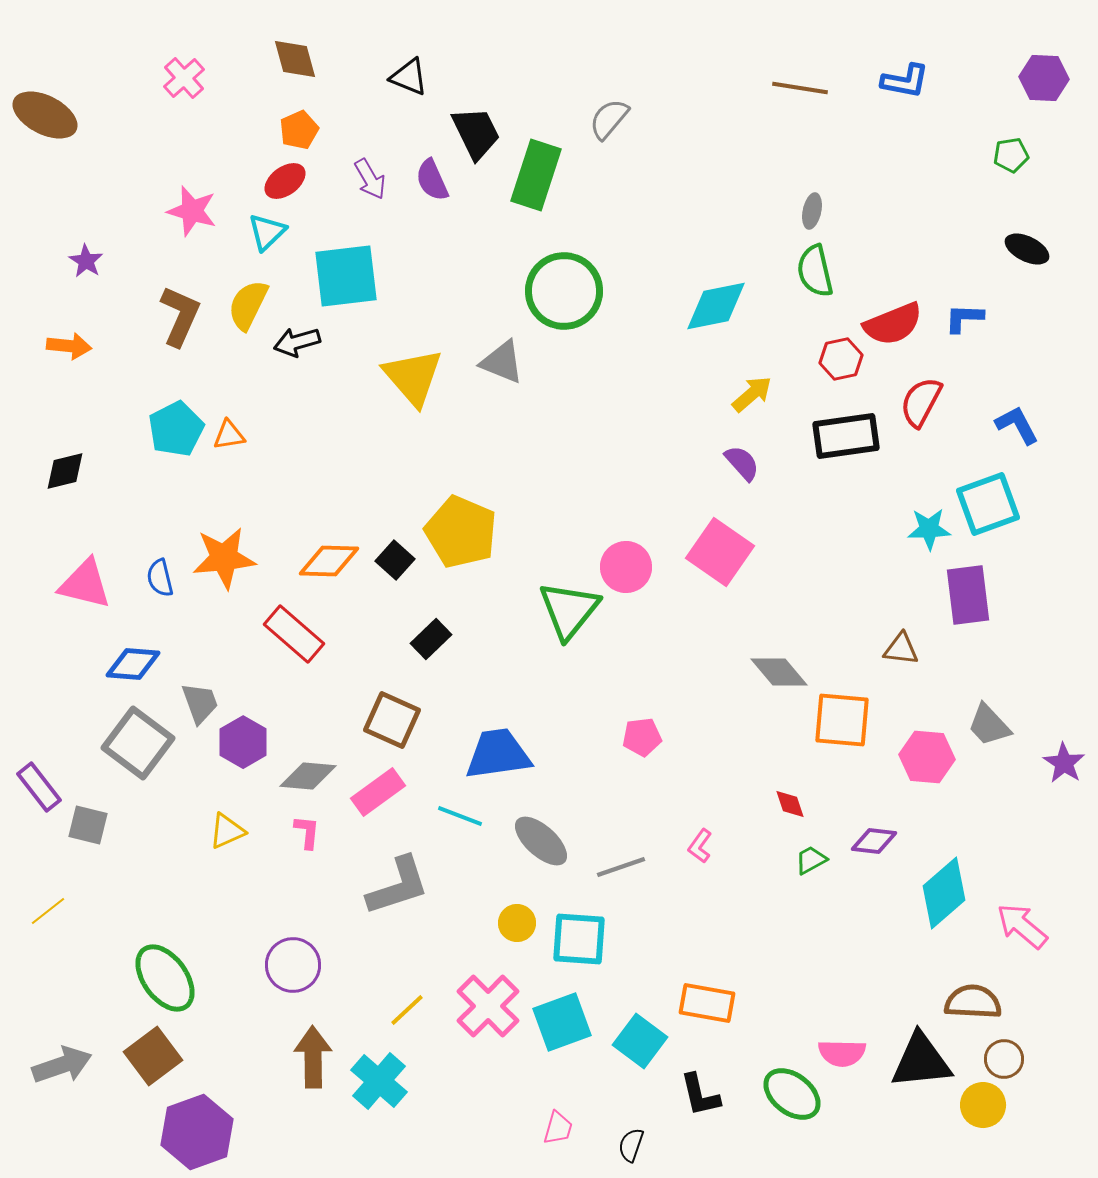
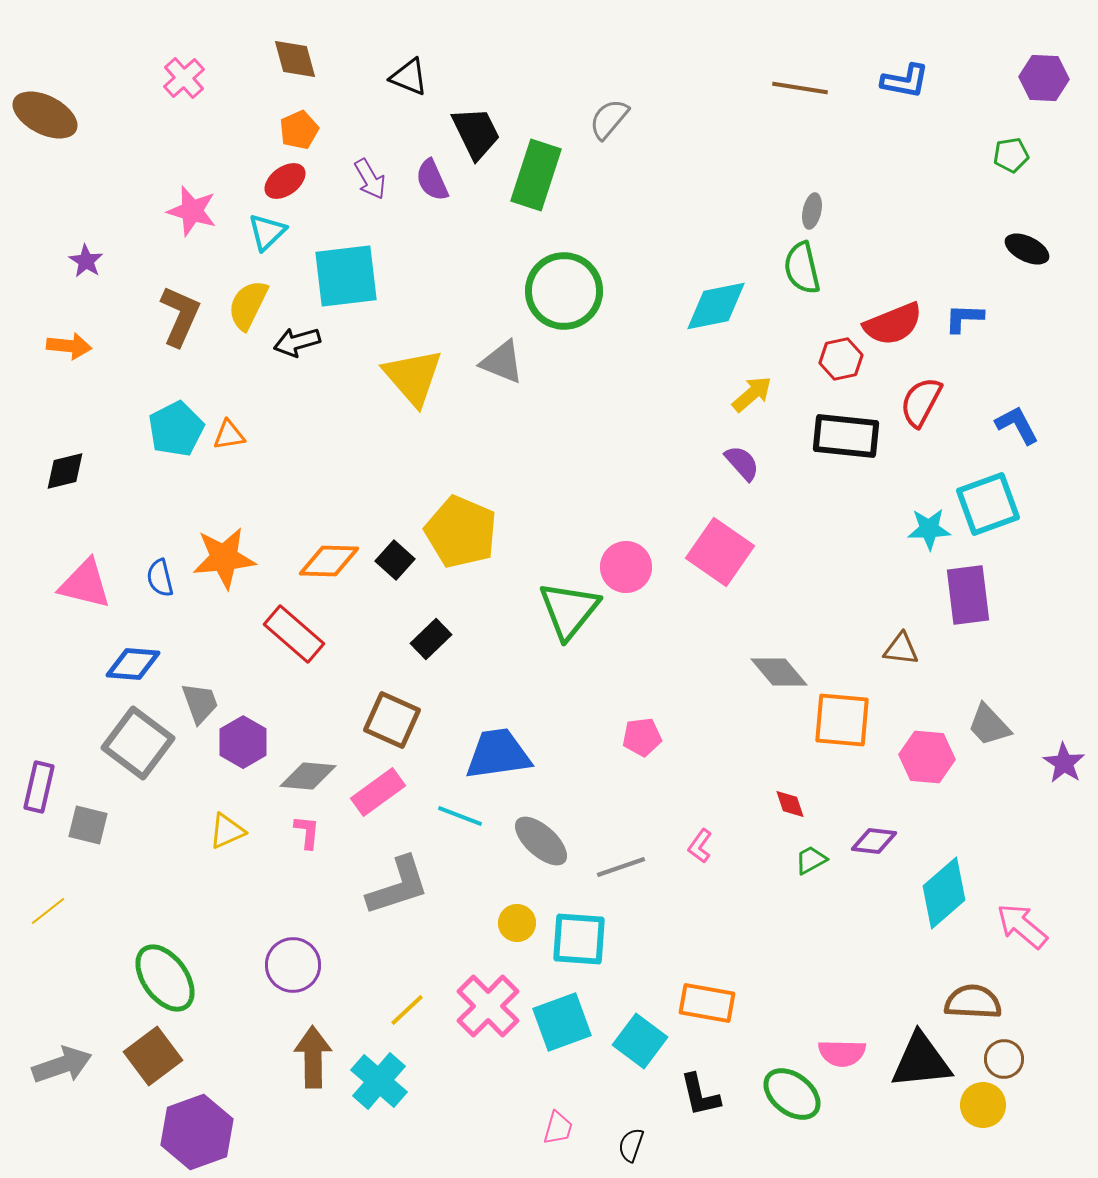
green semicircle at (815, 271): moved 13 px left, 3 px up
black rectangle at (846, 436): rotated 14 degrees clockwise
purple rectangle at (39, 787): rotated 51 degrees clockwise
